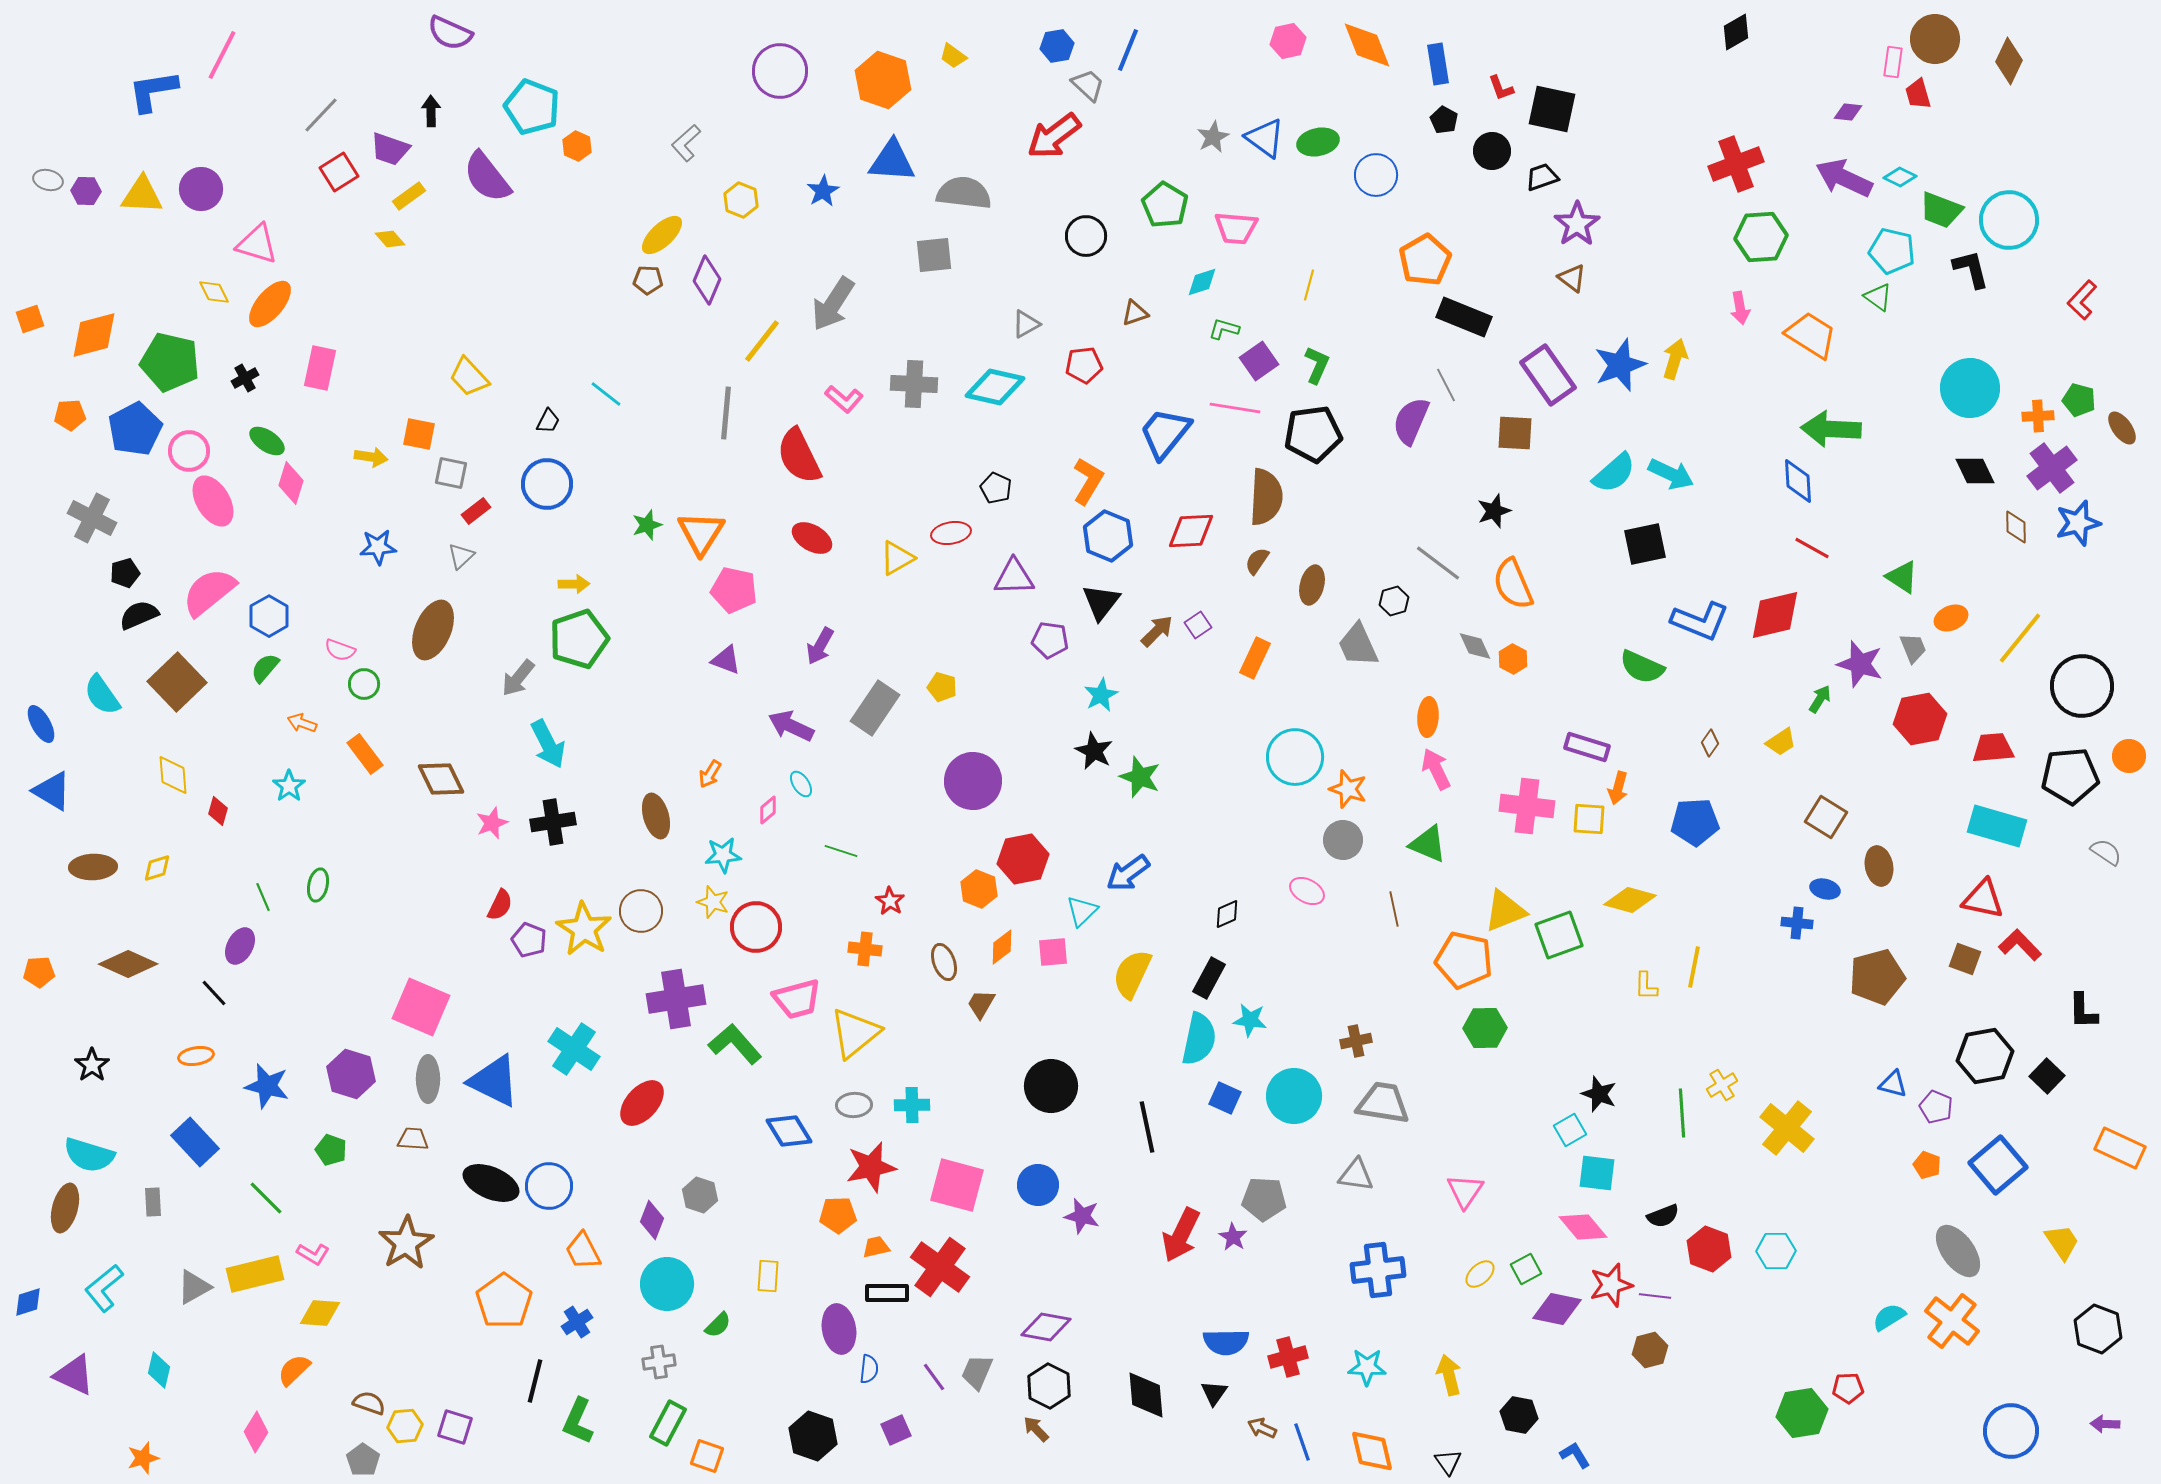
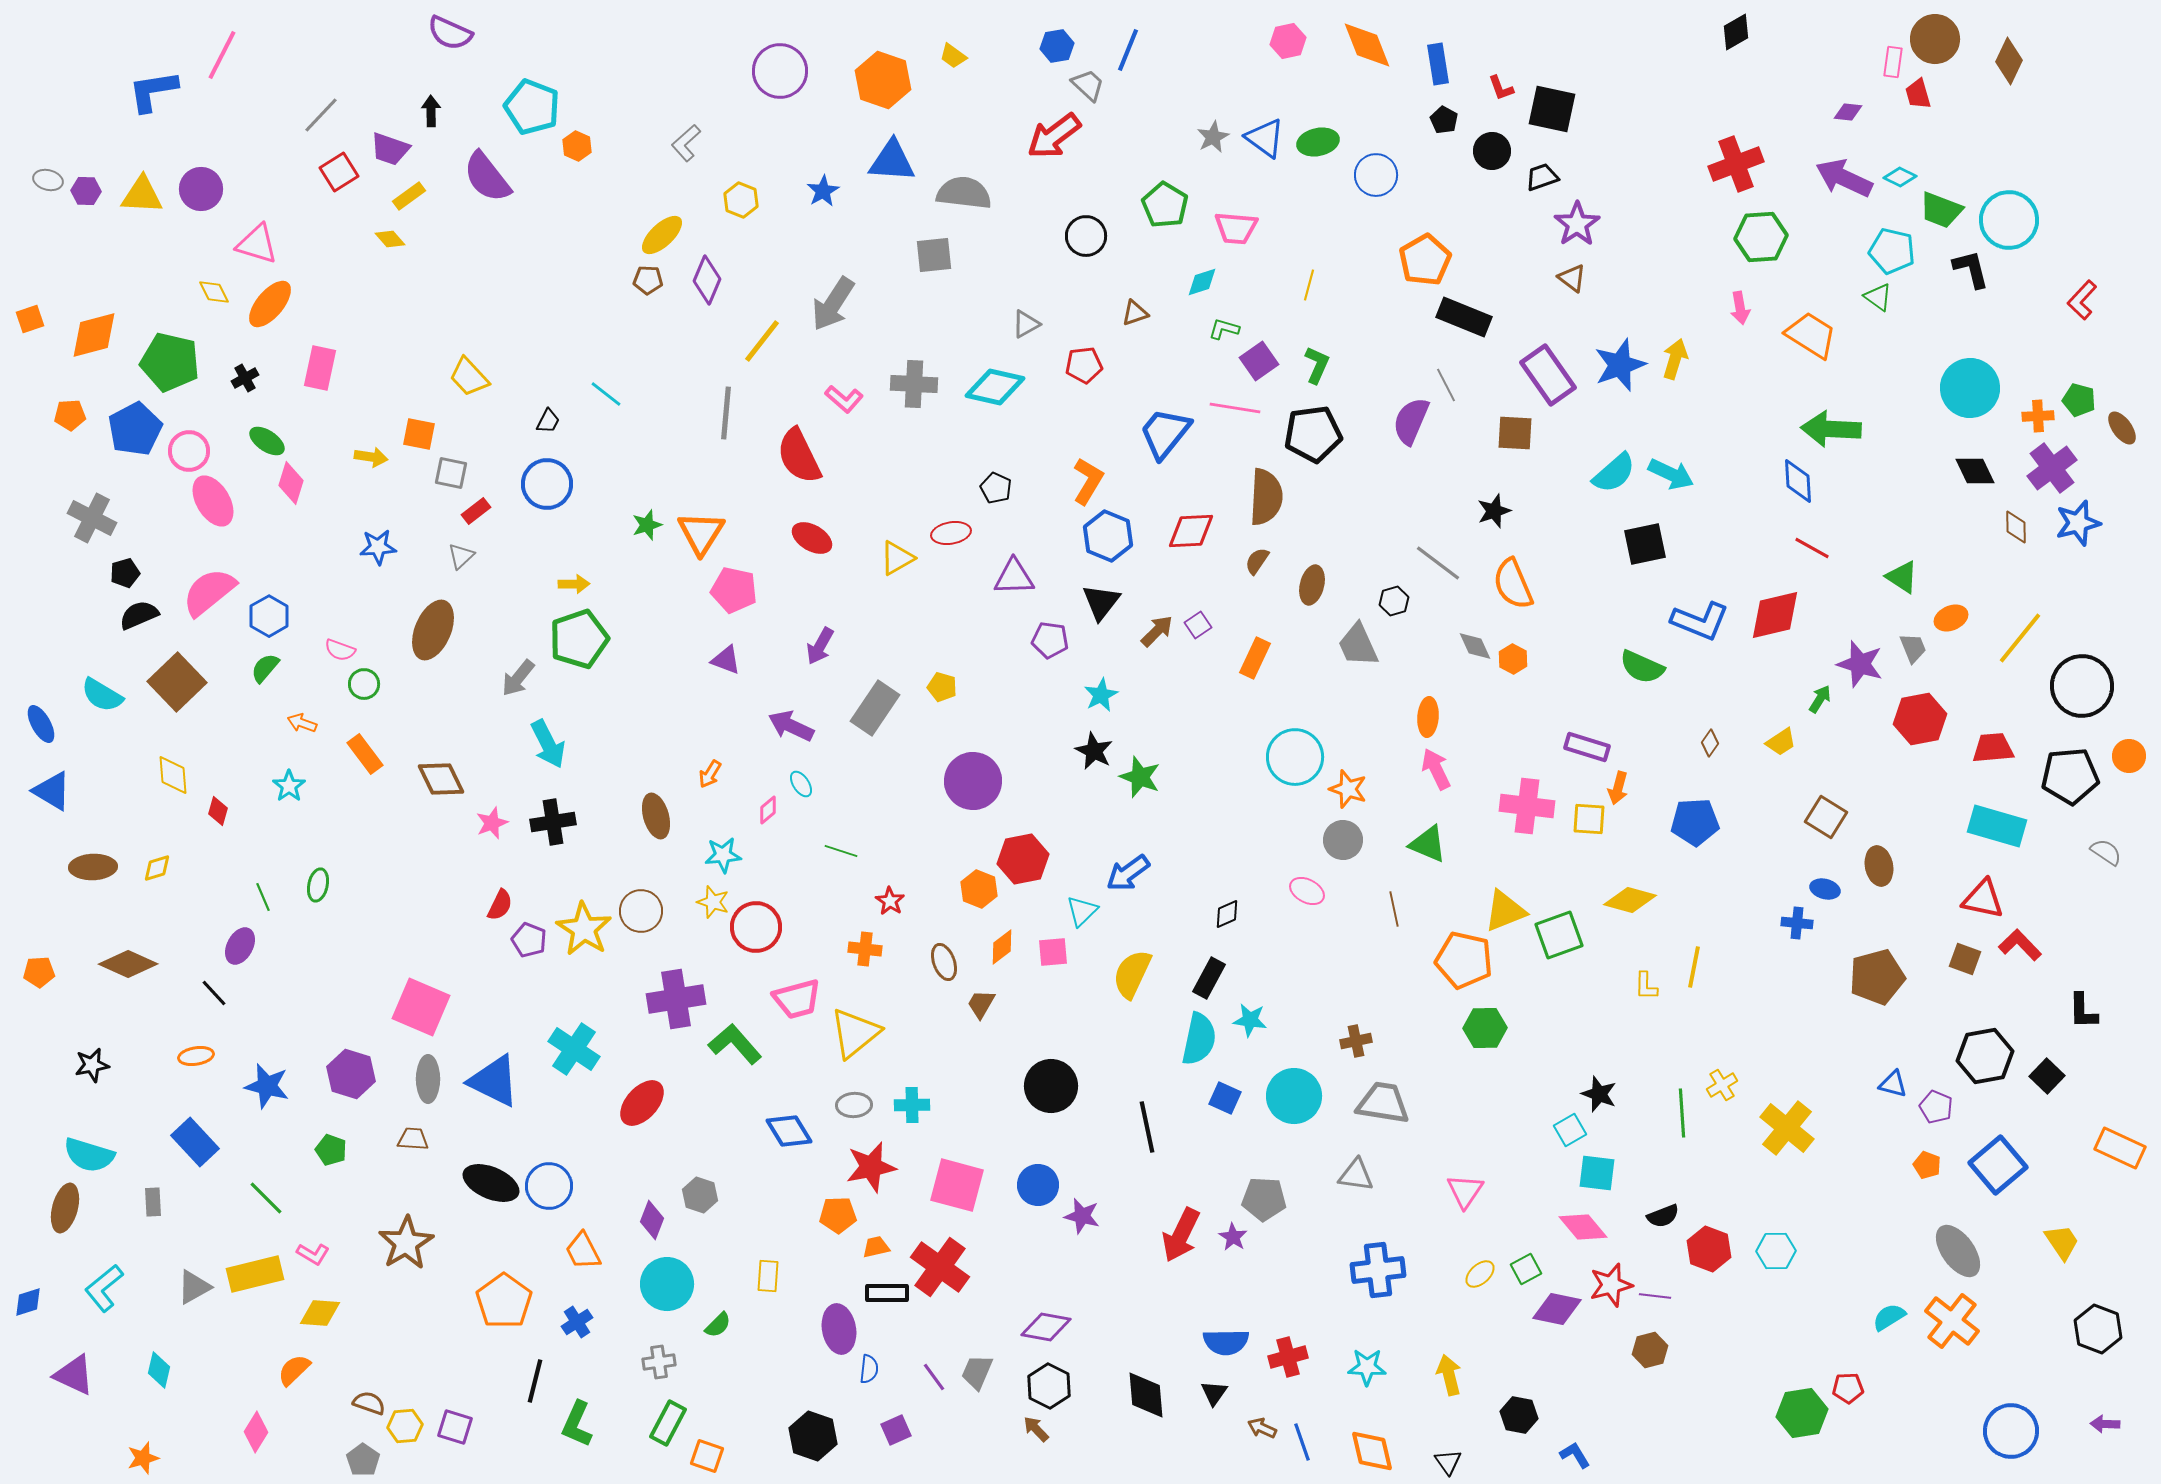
cyan semicircle at (102, 695): rotated 24 degrees counterclockwise
black star at (92, 1065): rotated 24 degrees clockwise
green L-shape at (578, 1421): moved 1 px left, 3 px down
